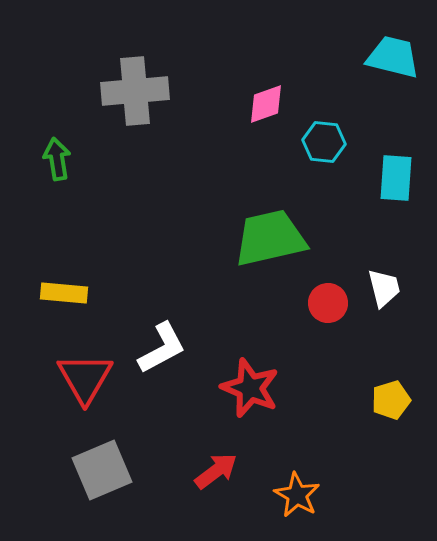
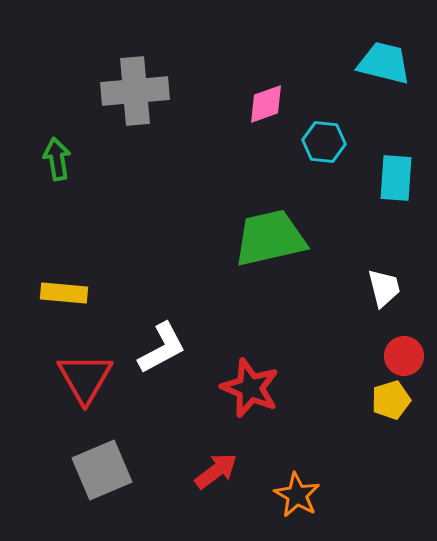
cyan trapezoid: moved 9 px left, 6 px down
red circle: moved 76 px right, 53 px down
